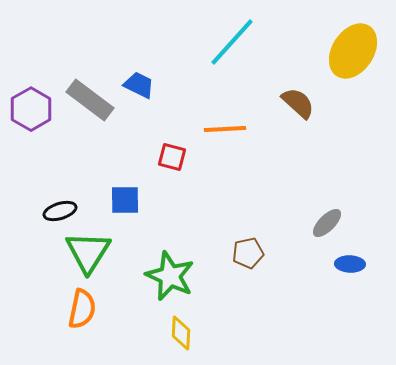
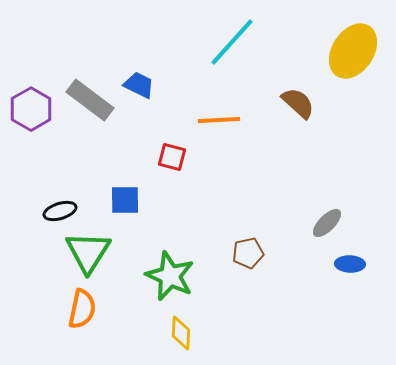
orange line: moved 6 px left, 9 px up
